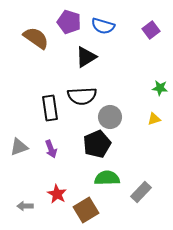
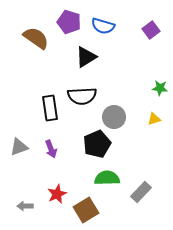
gray circle: moved 4 px right
red star: rotated 18 degrees clockwise
